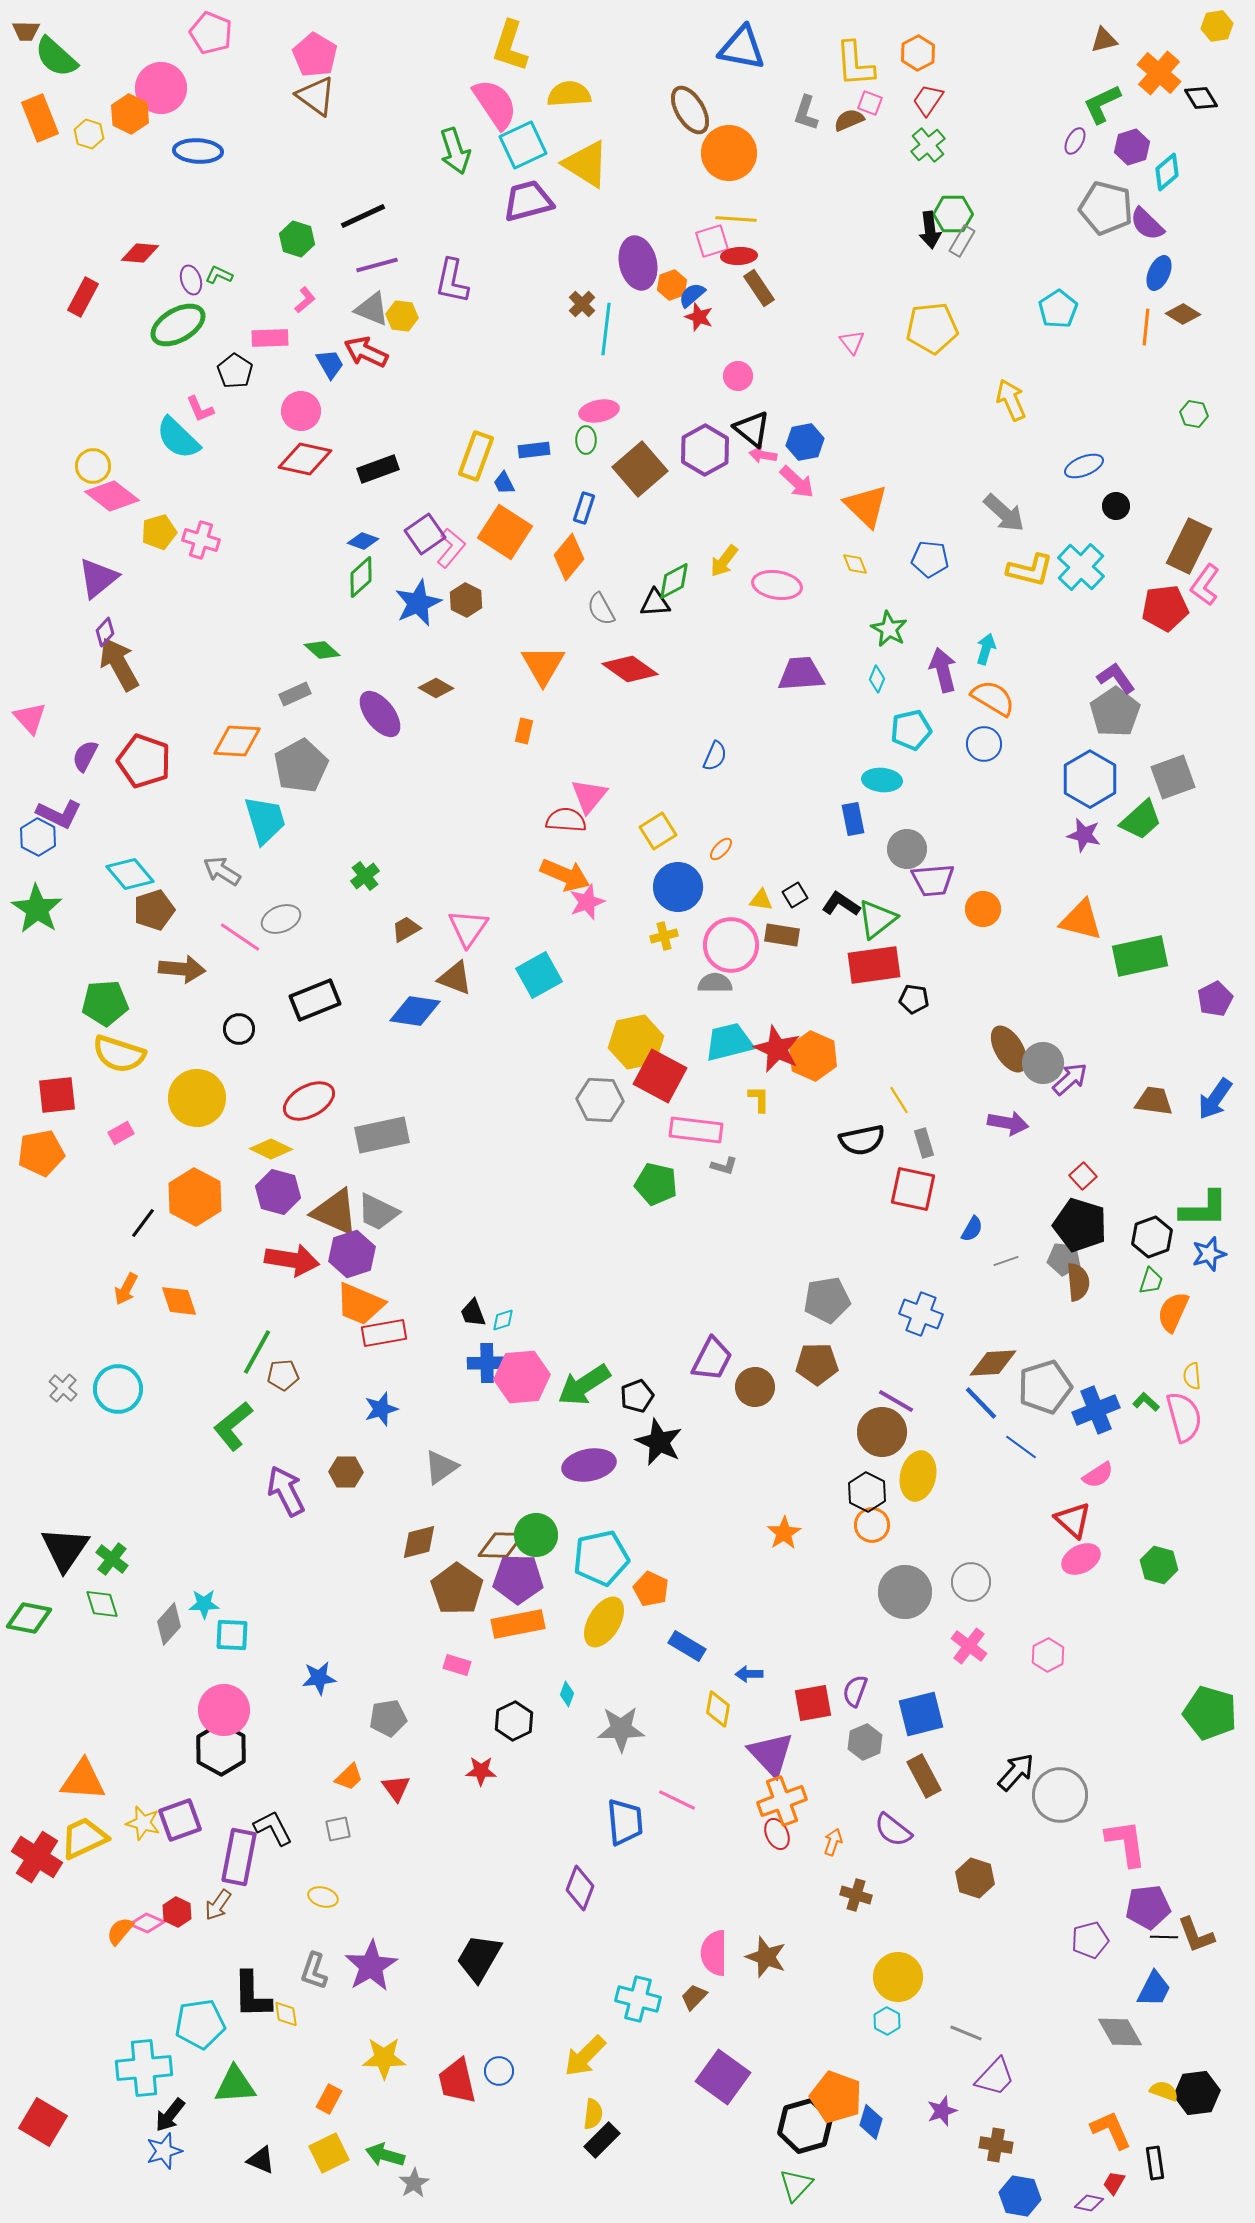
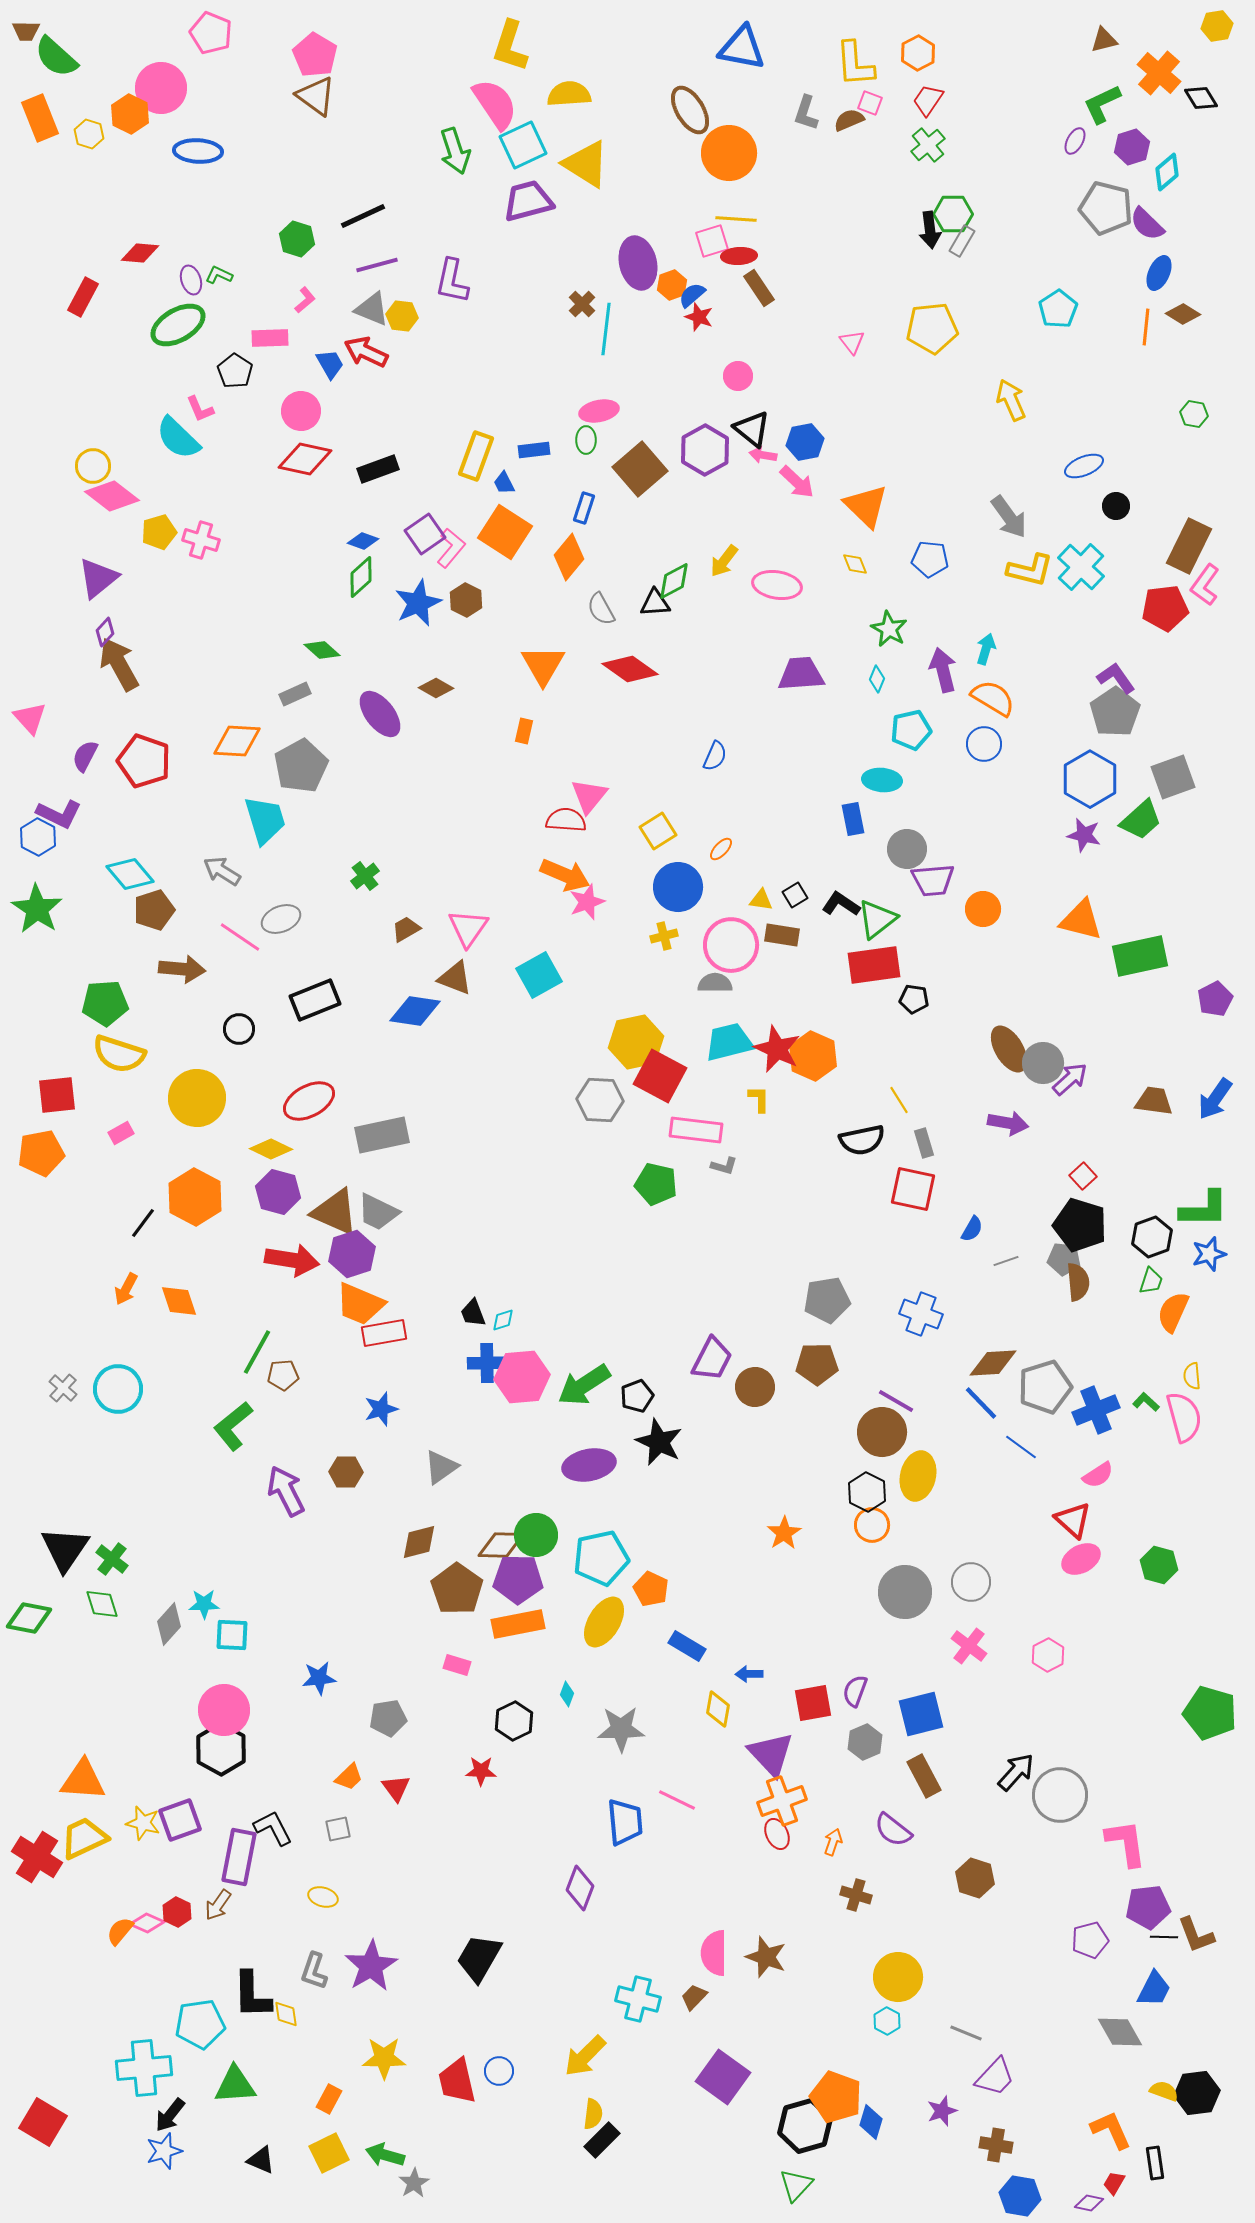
gray arrow at (1004, 513): moved 5 px right, 4 px down; rotated 12 degrees clockwise
